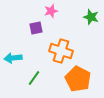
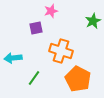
green star: moved 2 px right, 4 px down; rotated 28 degrees clockwise
